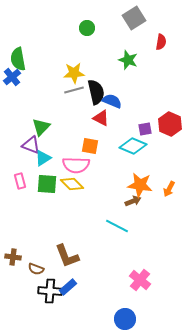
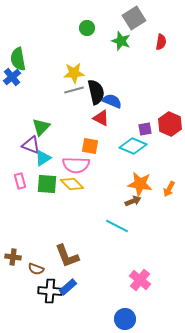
green star: moved 7 px left, 19 px up
orange star: moved 1 px up
